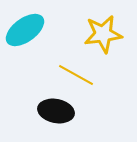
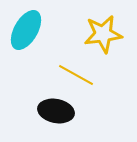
cyan ellipse: moved 1 px right; rotated 24 degrees counterclockwise
